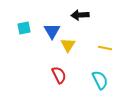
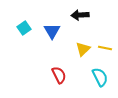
cyan square: rotated 24 degrees counterclockwise
yellow triangle: moved 15 px right, 4 px down; rotated 14 degrees clockwise
cyan semicircle: moved 3 px up
